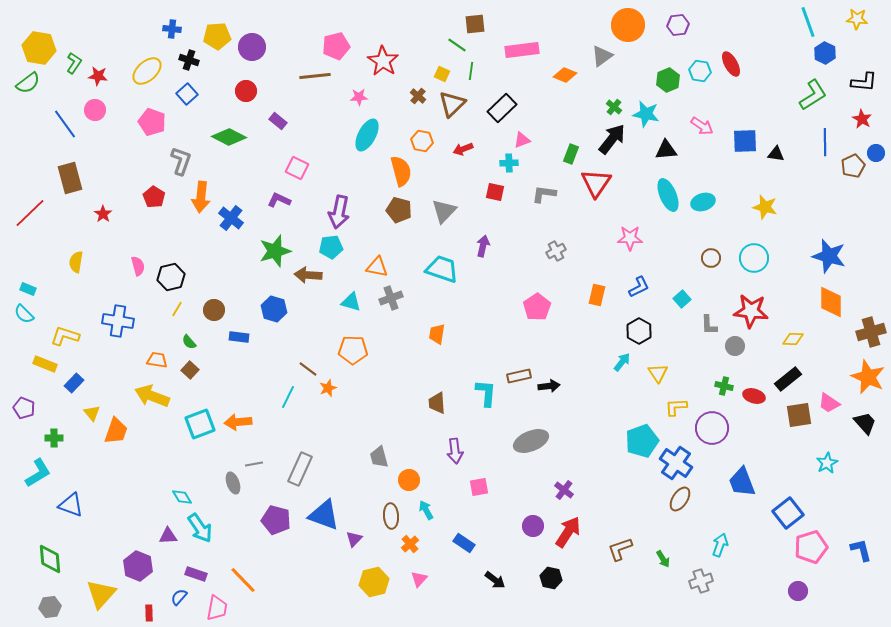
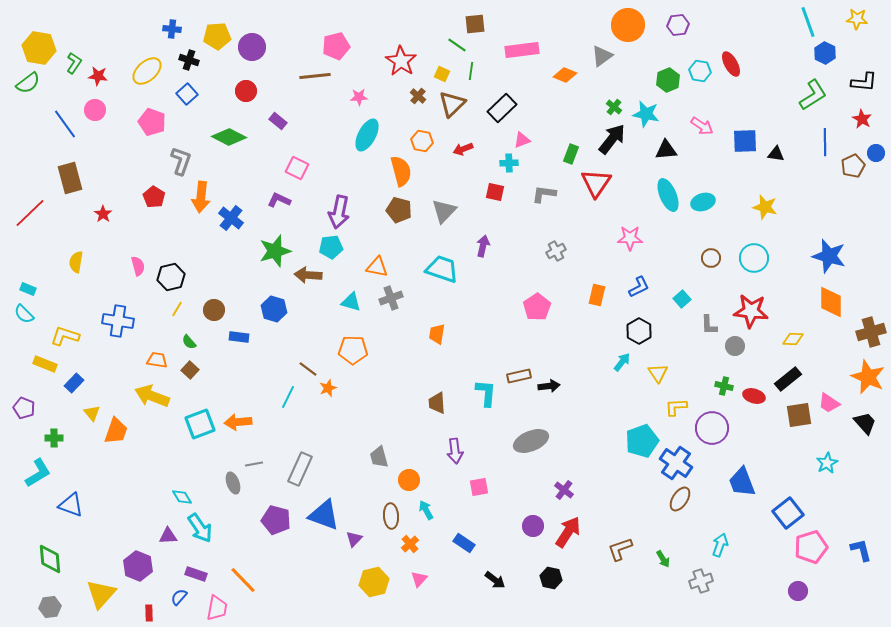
red star at (383, 61): moved 18 px right
